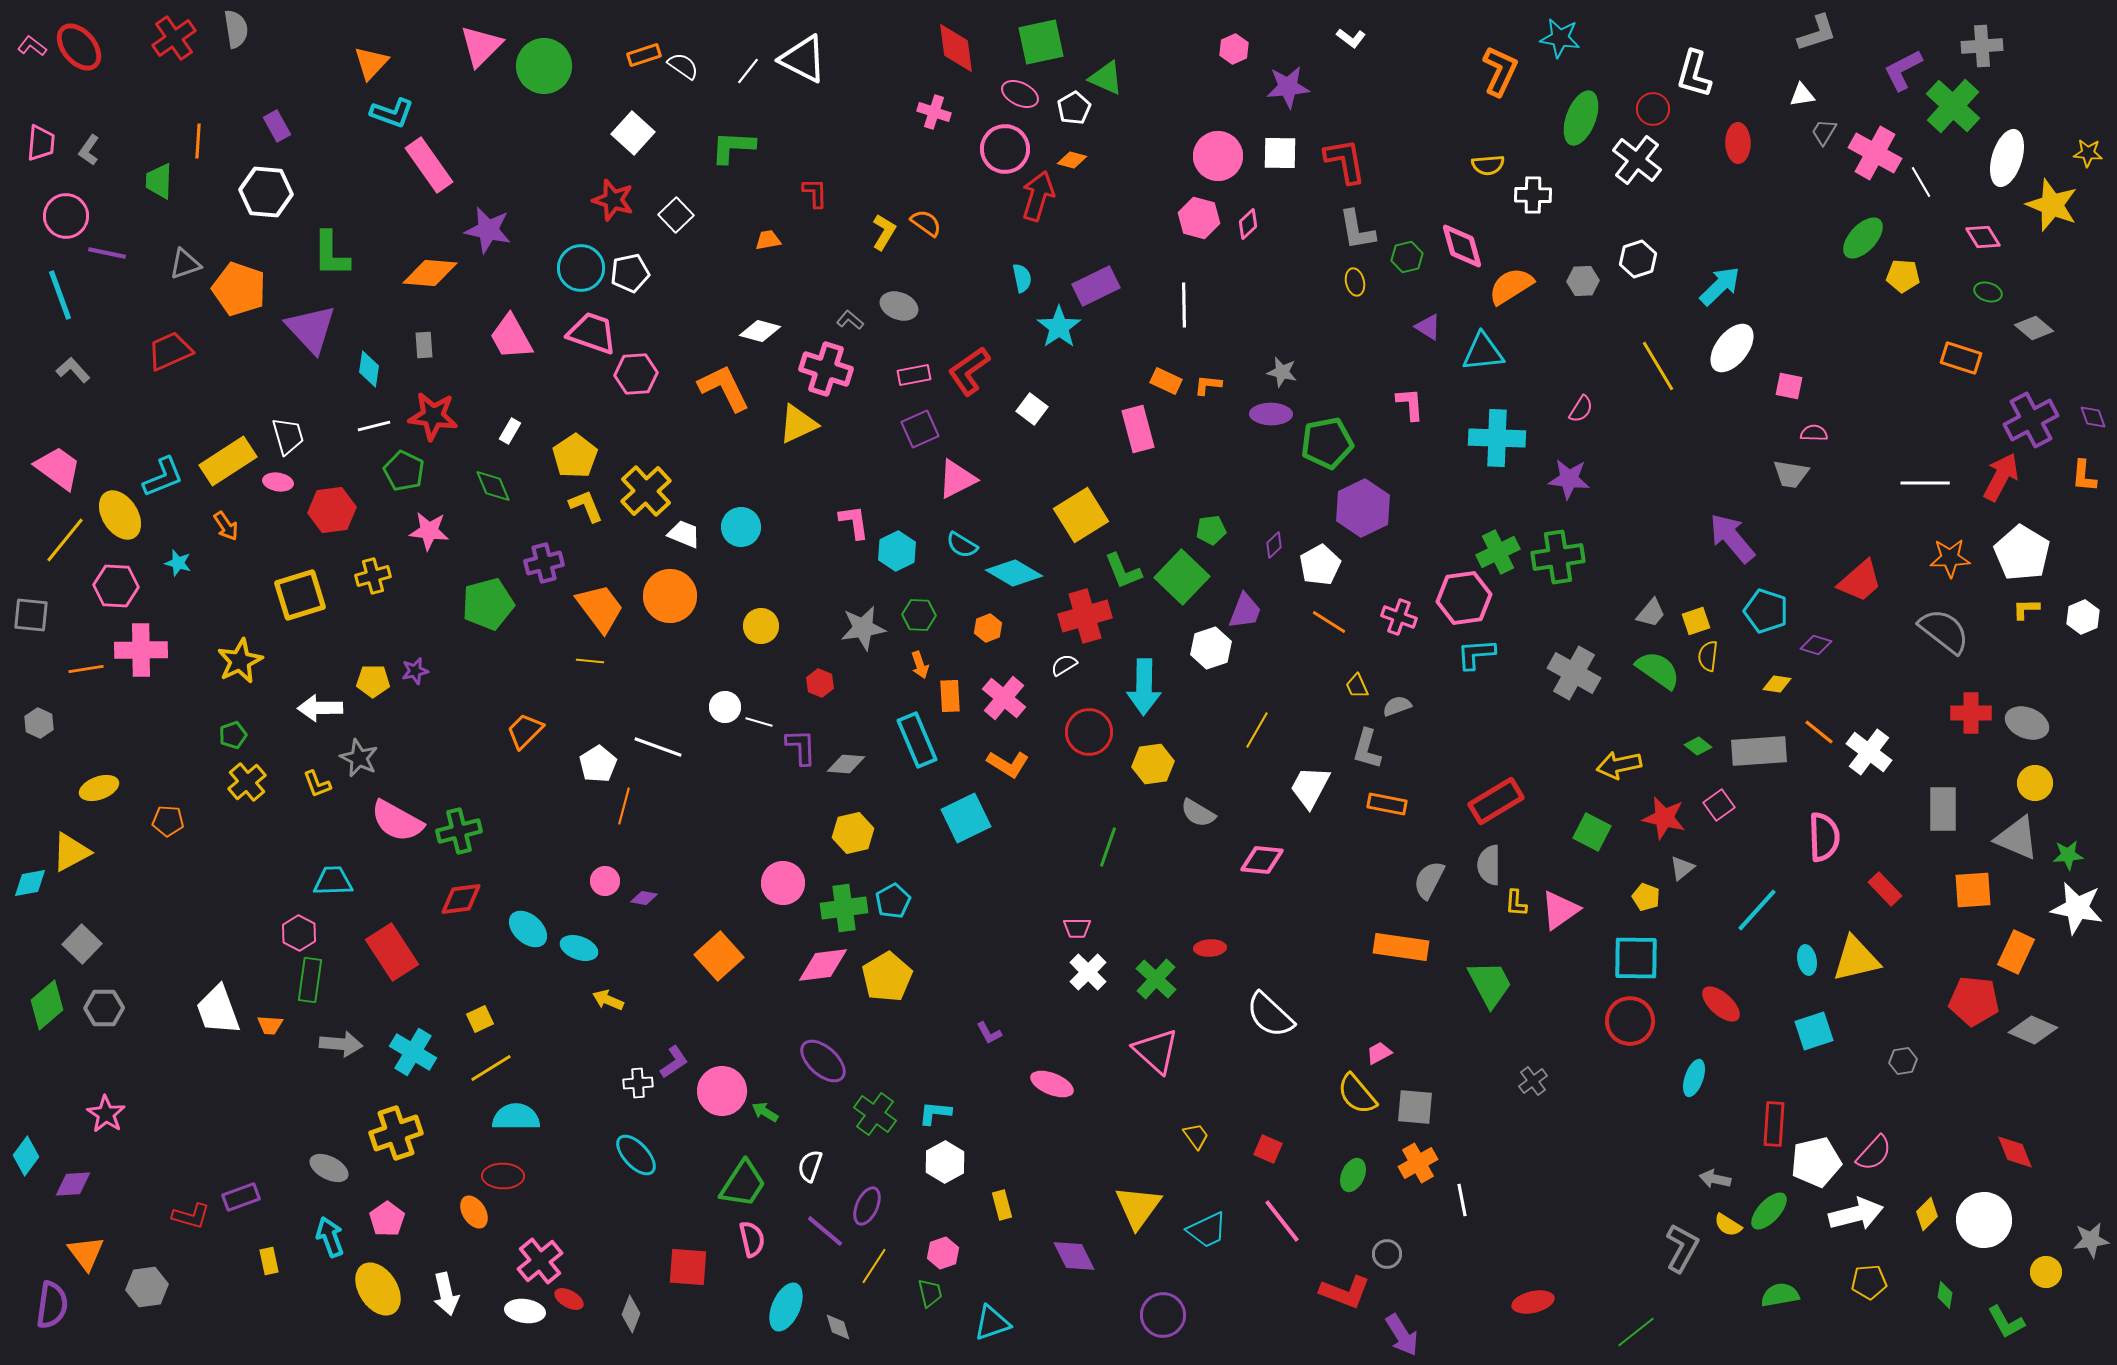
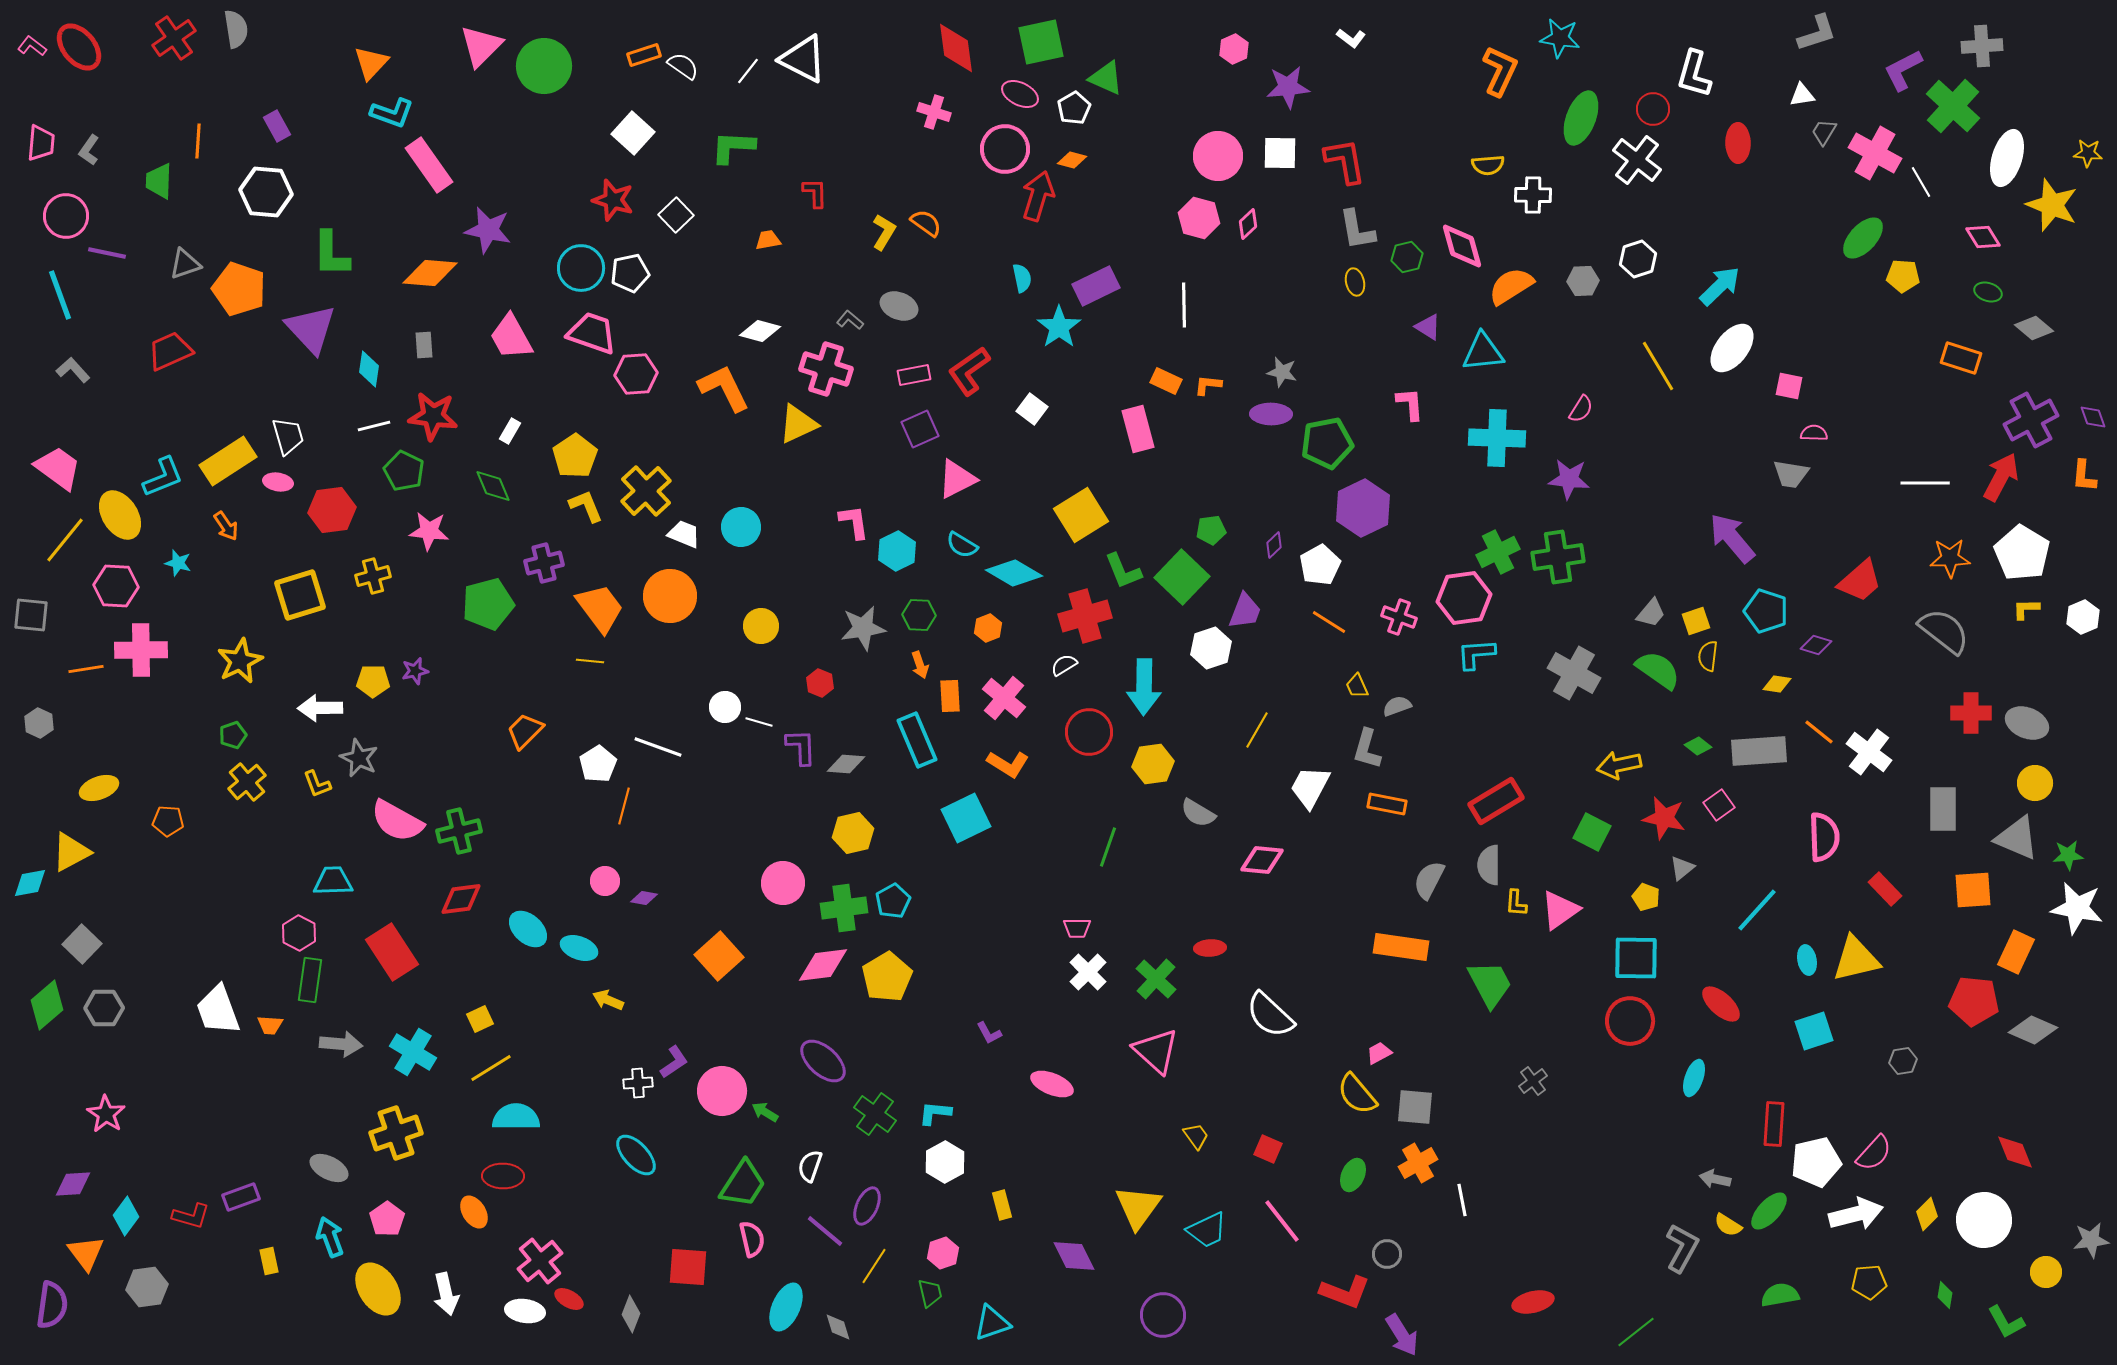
cyan diamond at (26, 1156): moved 100 px right, 60 px down
